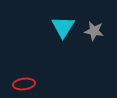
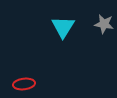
gray star: moved 10 px right, 7 px up
